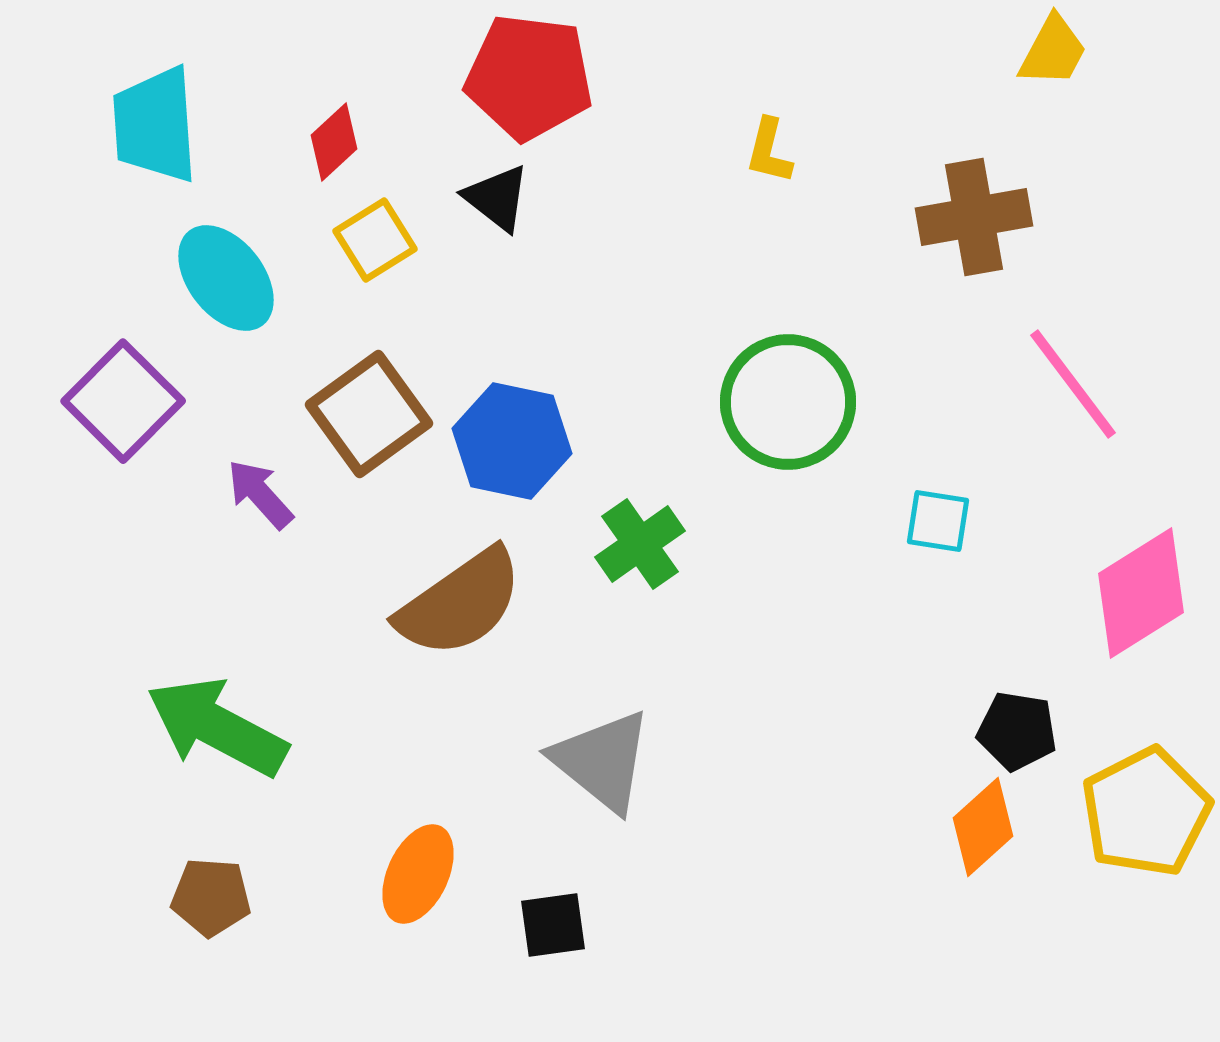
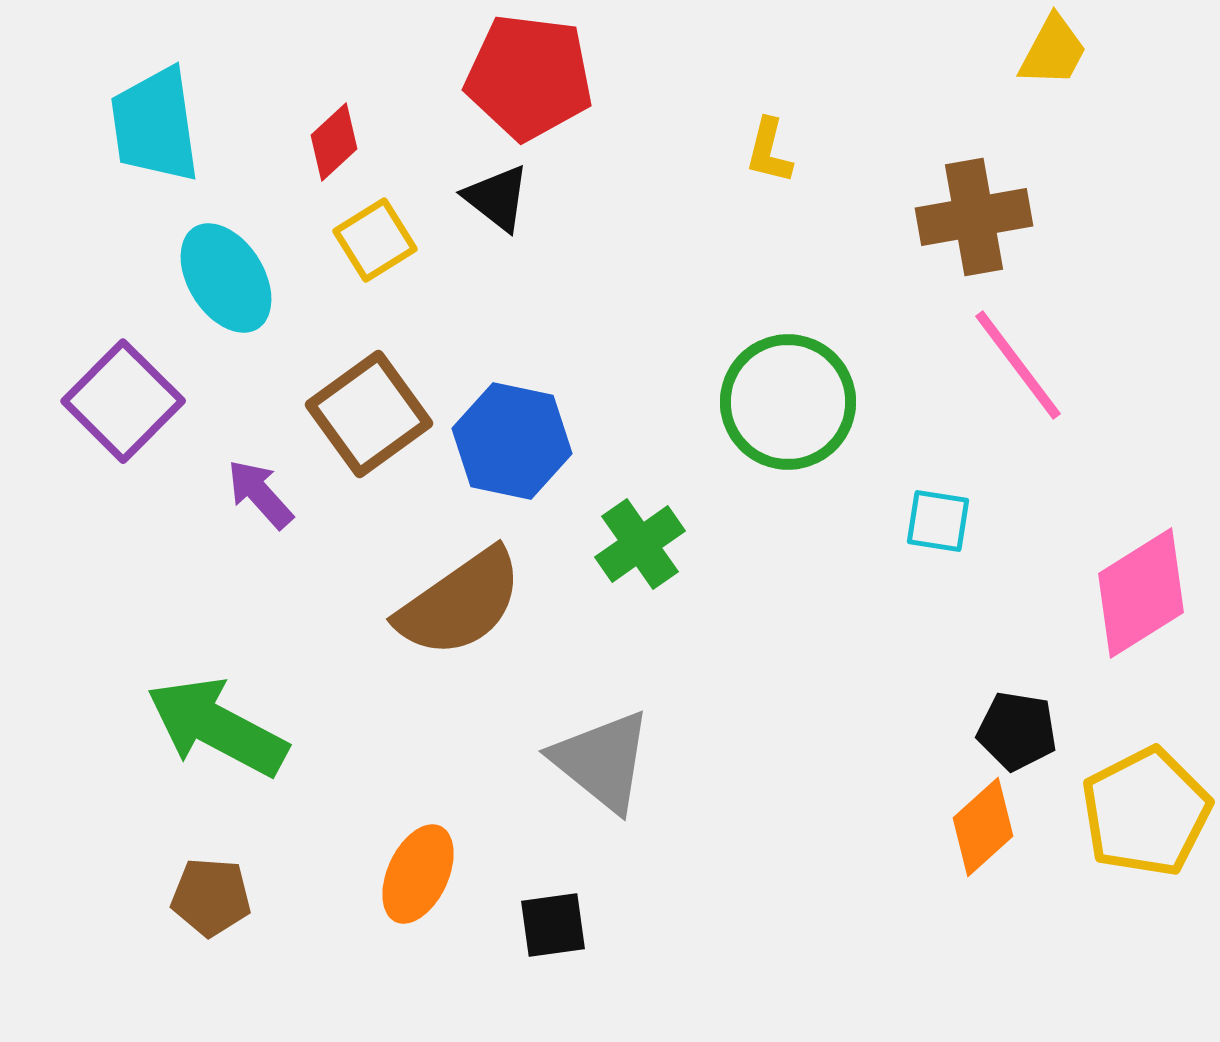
cyan trapezoid: rotated 4 degrees counterclockwise
cyan ellipse: rotated 6 degrees clockwise
pink line: moved 55 px left, 19 px up
